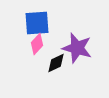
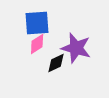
pink diamond: rotated 15 degrees clockwise
purple star: moved 1 px left
